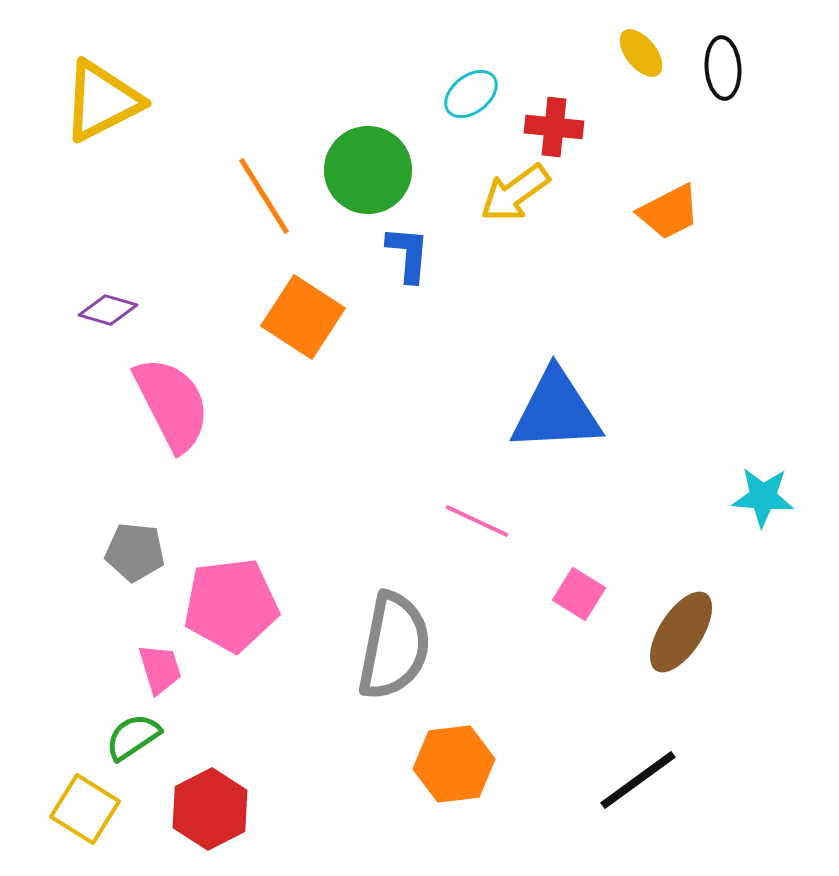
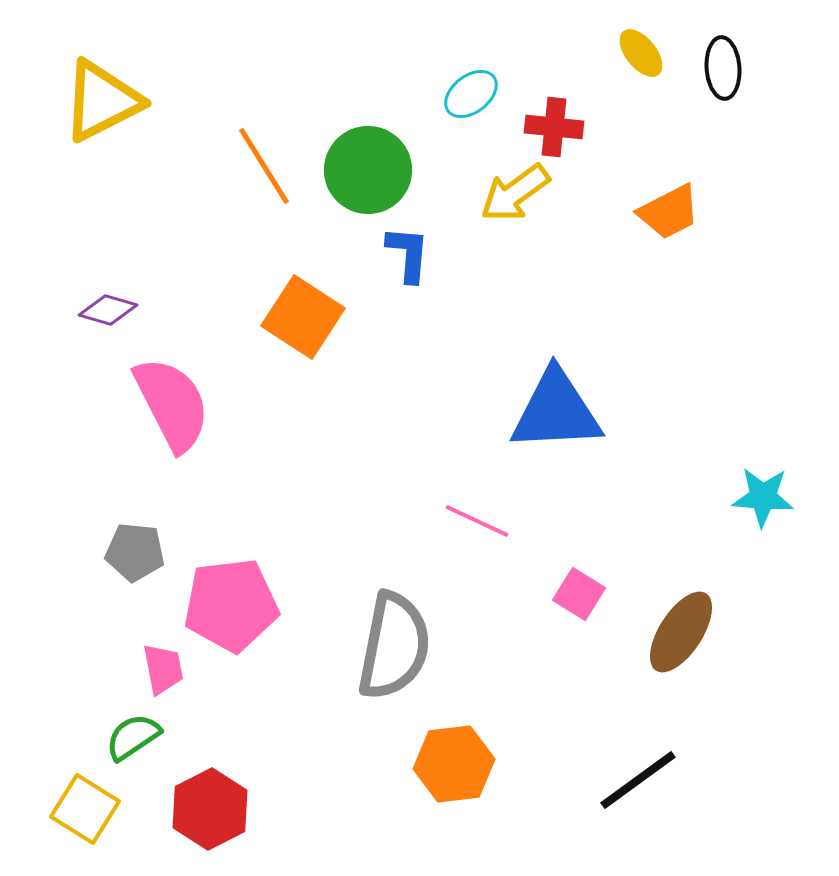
orange line: moved 30 px up
pink trapezoid: moved 3 px right; rotated 6 degrees clockwise
